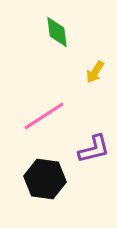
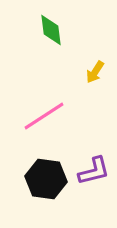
green diamond: moved 6 px left, 2 px up
purple L-shape: moved 22 px down
black hexagon: moved 1 px right
